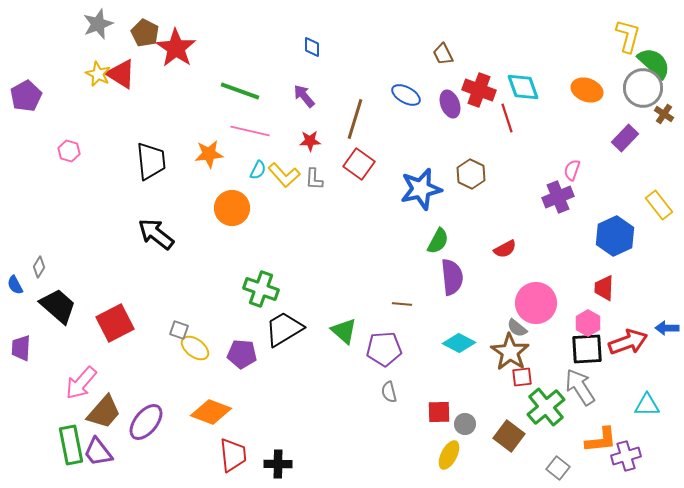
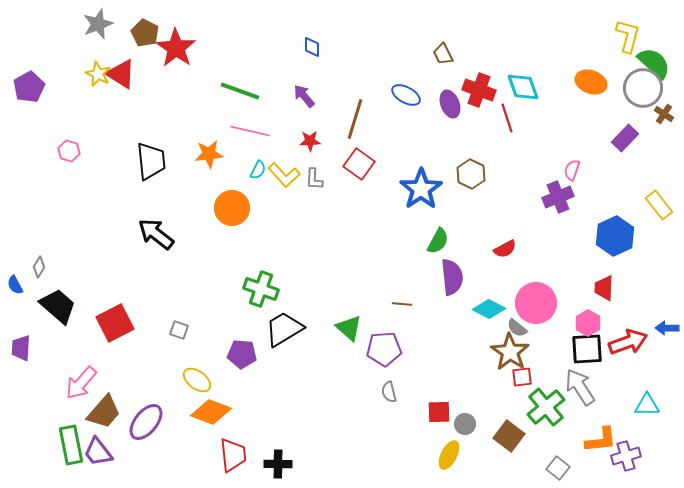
orange ellipse at (587, 90): moved 4 px right, 8 px up
purple pentagon at (26, 96): moved 3 px right, 9 px up
blue star at (421, 189): rotated 21 degrees counterclockwise
green triangle at (344, 331): moved 5 px right, 3 px up
cyan diamond at (459, 343): moved 30 px right, 34 px up
yellow ellipse at (195, 348): moved 2 px right, 32 px down
